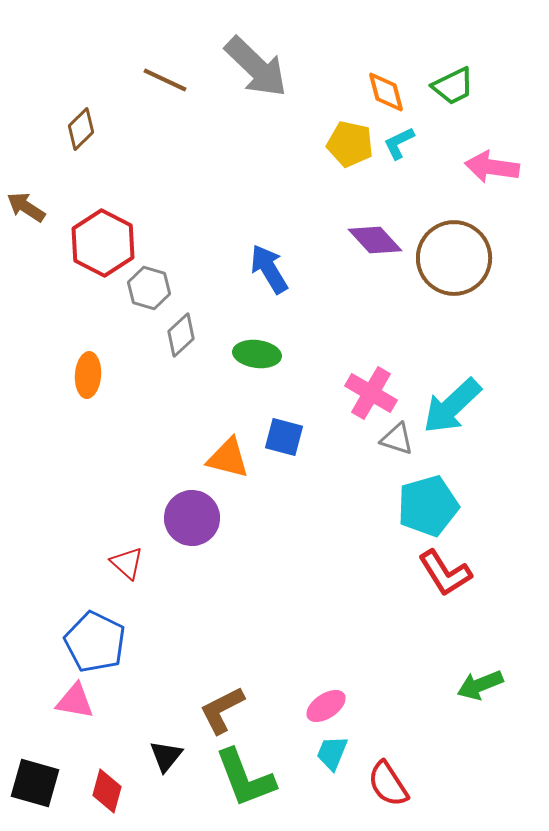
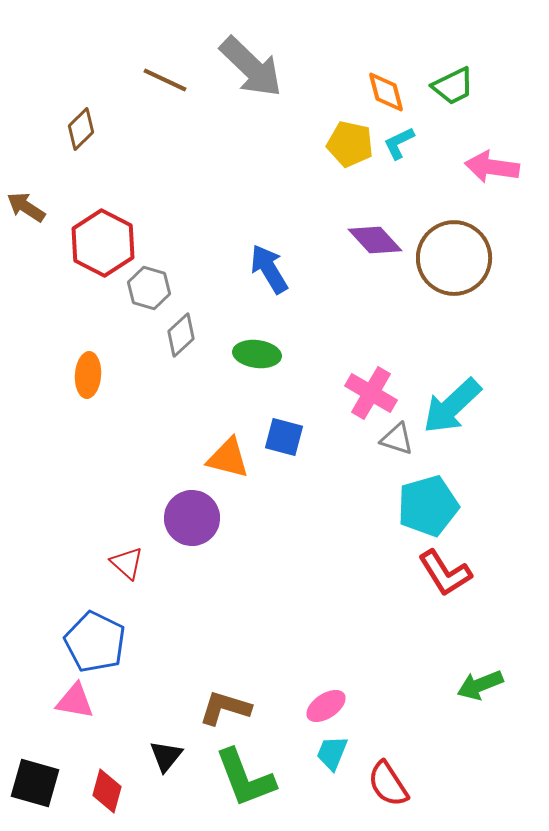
gray arrow: moved 5 px left
brown L-shape: moved 3 px right, 2 px up; rotated 44 degrees clockwise
